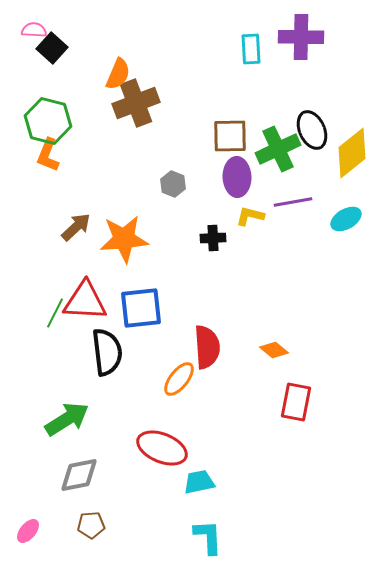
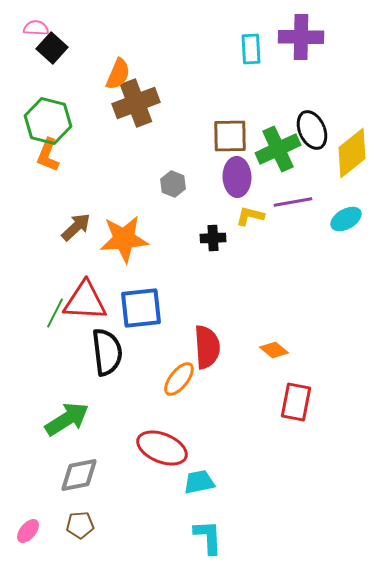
pink semicircle: moved 2 px right, 2 px up
brown pentagon: moved 11 px left
